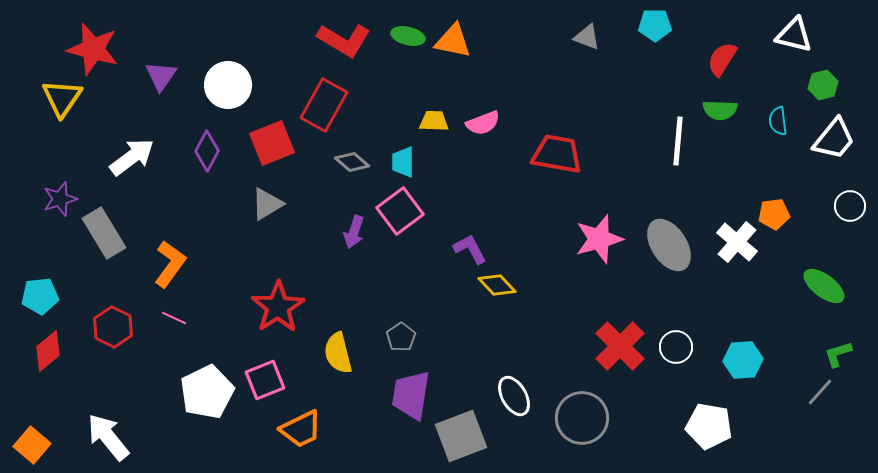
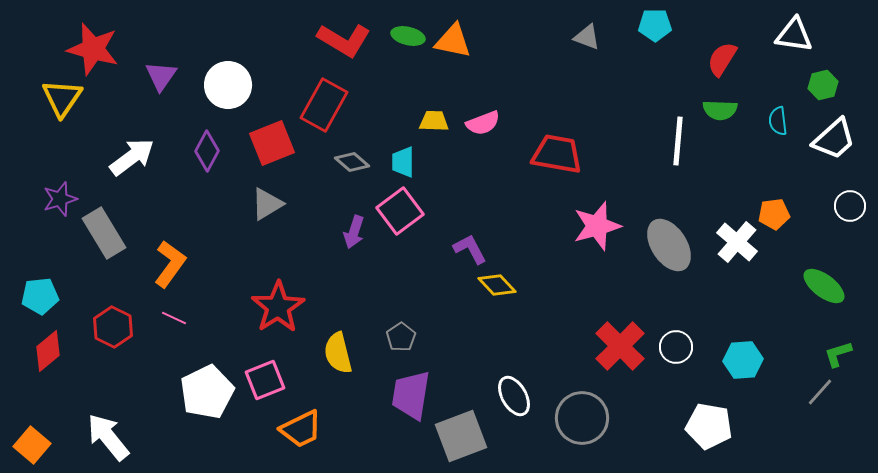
white triangle at (794, 35): rotated 6 degrees counterclockwise
white trapezoid at (834, 139): rotated 9 degrees clockwise
pink star at (599, 239): moved 2 px left, 13 px up
